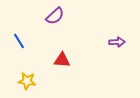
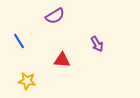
purple semicircle: rotated 12 degrees clockwise
purple arrow: moved 20 px left, 2 px down; rotated 63 degrees clockwise
